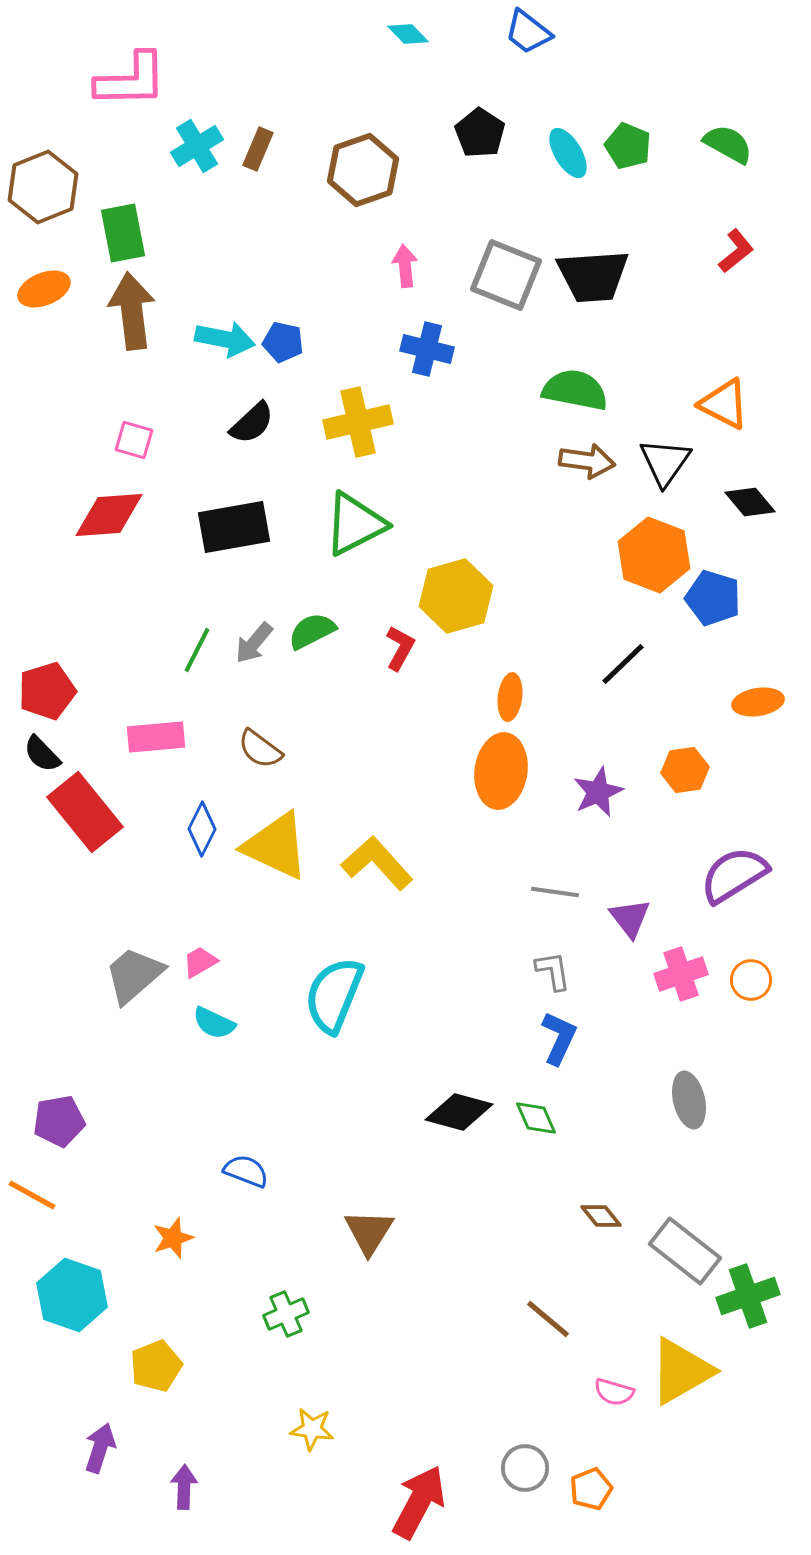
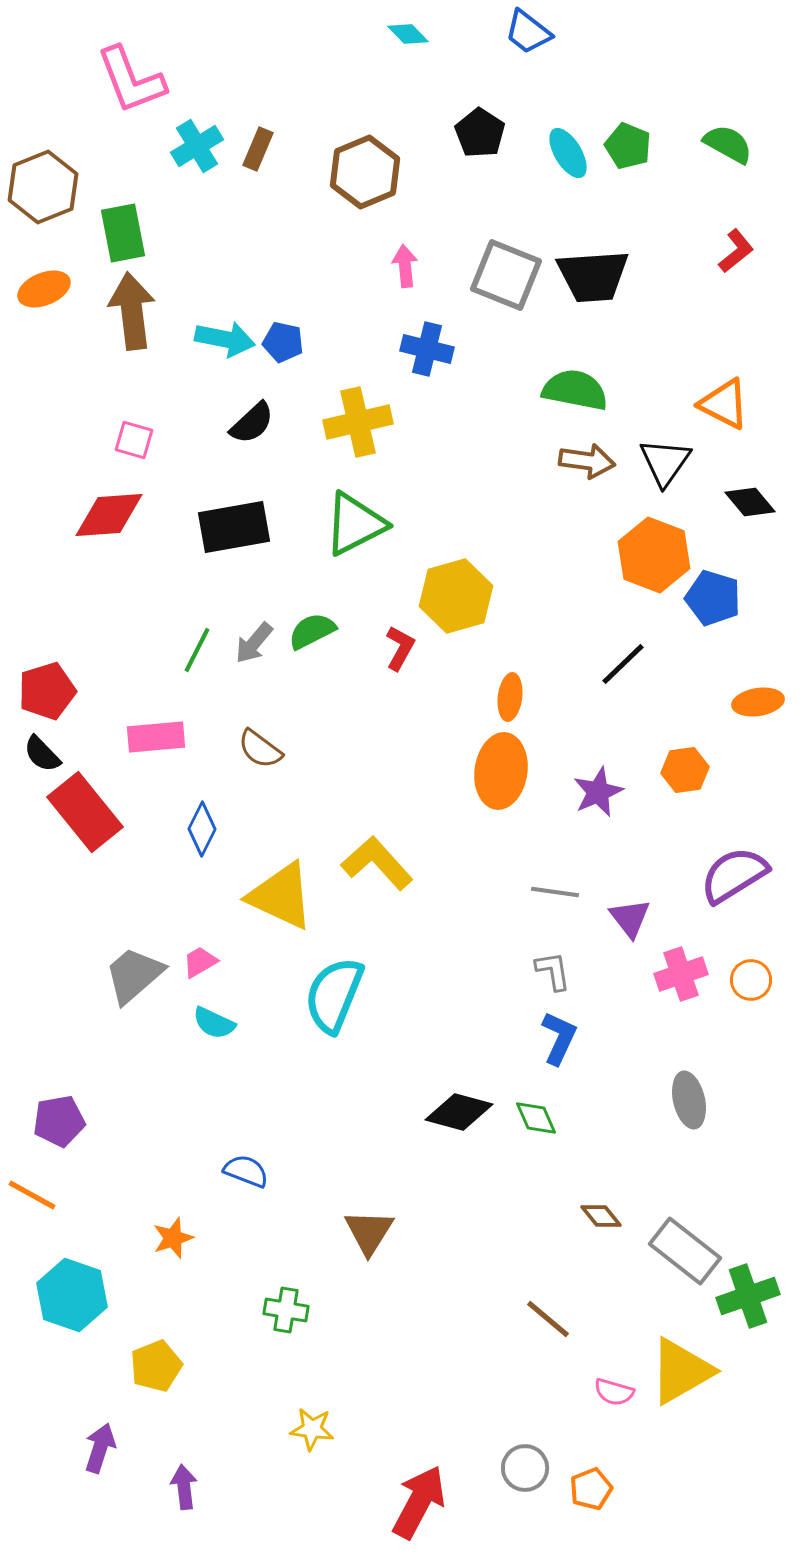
pink L-shape at (131, 80): rotated 70 degrees clockwise
brown hexagon at (363, 170): moved 2 px right, 2 px down; rotated 4 degrees counterclockwise
yellow triangle at (276, 846): moved 5 px right, 50 px down
green cross at (286, 1314): moved 4 px up; rotated 33 degrees clockwise
purple arrow at (184, 1487): rotated 9 degrees counterclockwise
